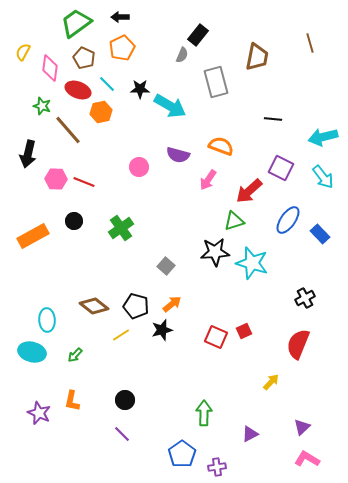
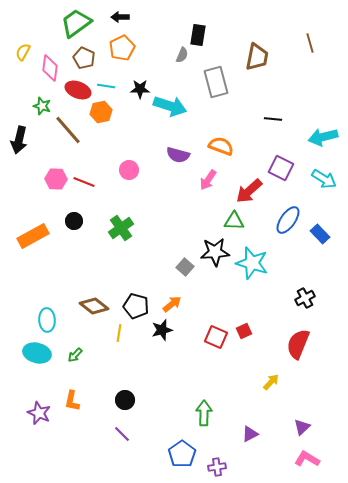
black rectangle at (198, 35): rotated 30 degrees counterclockwise
cyan line at (107, 84): moved 1 px left, 2 px down; rotated 36 degrees counterclockwise
cyan arrow at (170, 106): rotated 12 degrees counterclockwise
black arrow at (28, 154): moved 9 px left, 14 px up
pink circle at (139, 167): moved 10 px left, 3 px down
cyan arrow at (323, 177): moved 1 px right, 2 px down; rotated 20 degrees counterclockwise
green triangle at (234, 221): rotated 20 degrees clockwise
gray square at (166, 266): moved 19 px right, 1 px down
yellow line at (121, 335): moved 2 px left, 2 px up; rotated 48 degrees counterclockwise
cyan ellipse at (32, 352): moved 5 px right, 1 px down
